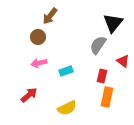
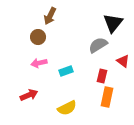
brown arrow: rotated 12 degrees counterclockwise
gray semicircle: rotated 24 degrees clockwise
red arrow: rotated 18 degrees clockwise
